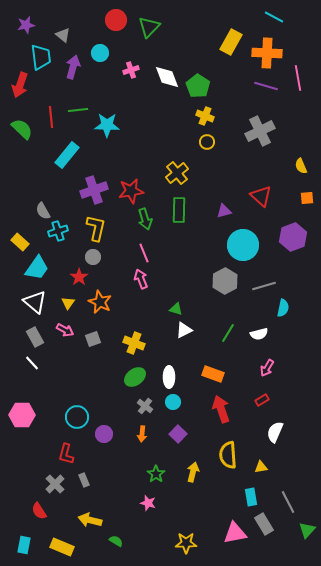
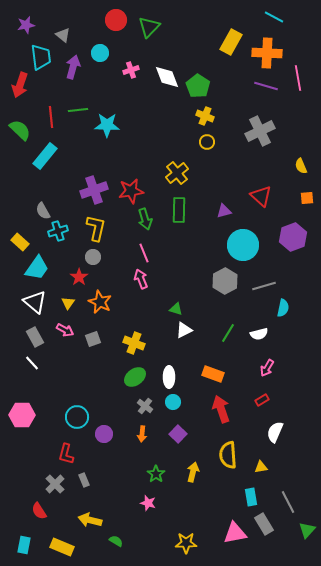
green semicircle at (22, 129): moved 2 px left, 1 px down
cyan rectangle at (67, 155): moved 22 px left, 1 px down
